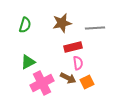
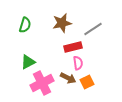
gray line: moved 2 px left, 1 px down; rotated 30 degrees counterclockwise
